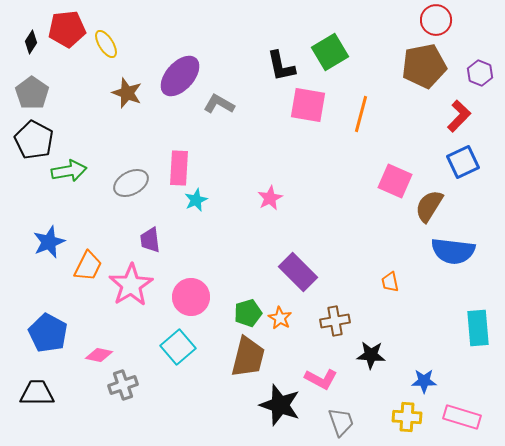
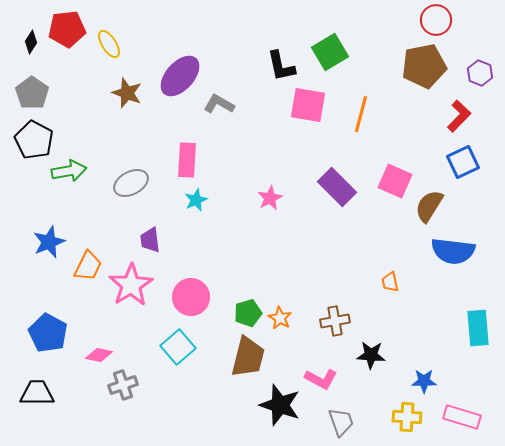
yellow ellipse at (106, 44): moved 3 px right
pink rectangle at (179, 168): moved 8 px right, 8 px up
purple rectangle at (298, 272): moved 39 px right, 85 px up
